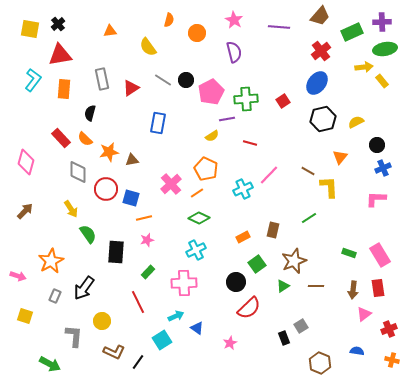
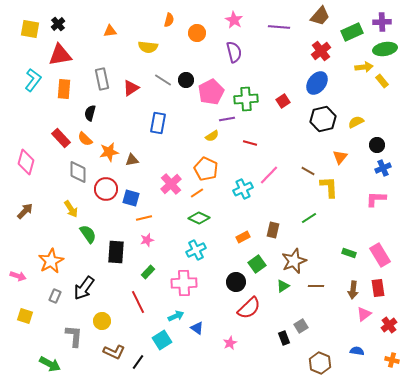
yellow semicircle at (148, 47): rotated 48 degrees counterclockwise
red cross at (389, 329): moved 4 px up; rotated 14 degrees counterclockwise
